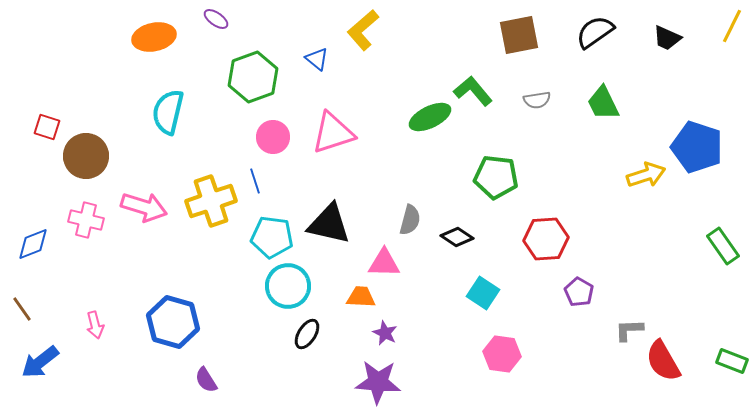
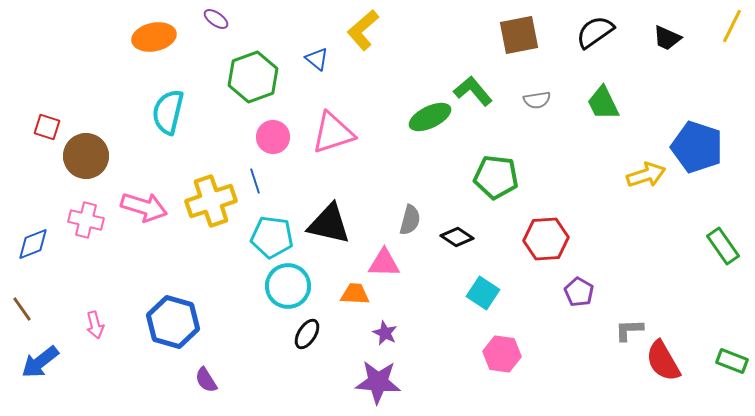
orange trapezoid at (361, 297): moved 6 px left, 3 px up
